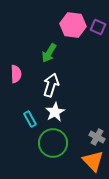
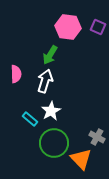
pink hexagon: moved 5 px left, 2 px down
green arrow: moved 1 px right, 2 px down
white arrow: moved 6 px left, 4 px up
white star: moved 4 px left, 1 px up
cyan rectangle: rotated 21 degrees counterclockwise
green circle: moved 1 px right
orange triangle: moved 12 px left, 2 px up
